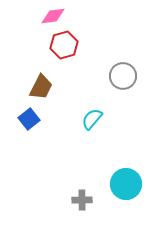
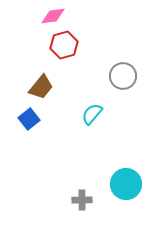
brown trapezoid: rotated 12 degrees clockwise
cyan semicircle: moved 5 px up
